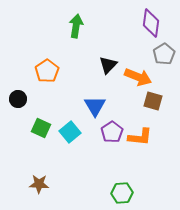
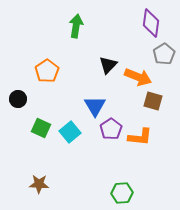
purple pentagon: moved 1 px left, 3 px up
